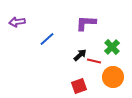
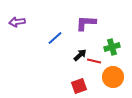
blue line: moved 8 px right, 1 px up
green cross: rotated 28 degrees clockwise
